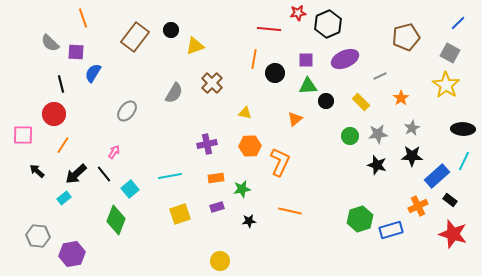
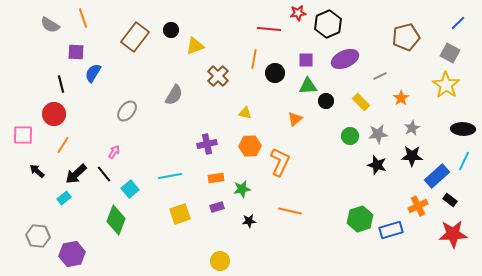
gray semicircle at (50, 43): moved 18 px up; rotated 12 degrees counterclockwise
brown cross at (212, 83): moved 6 px right, 7 px up
gray semicircle at (174, 93): moved 2 px down
red star at (453, 234): rotated 20 degrees counterclockwise
